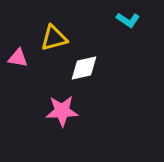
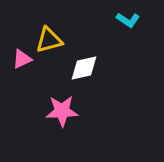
yellow triangle: moved 5 px left, 2 px down
pink triangle: moved 4 px right, 1 px down; rotated 35 degrees counterclockwise
